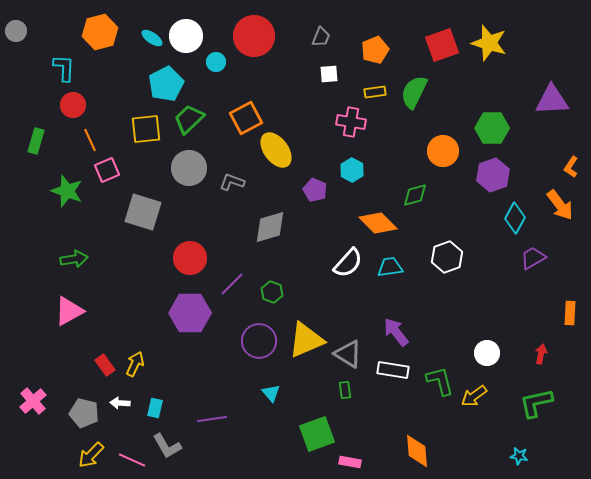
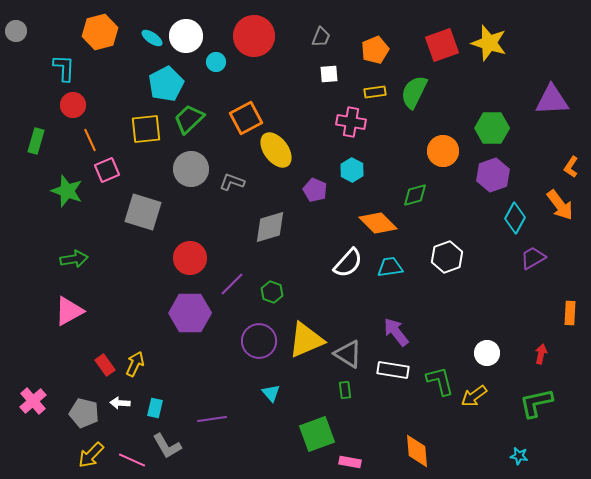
gray circle at (189, 168): moved 2 px right, 1 px down
